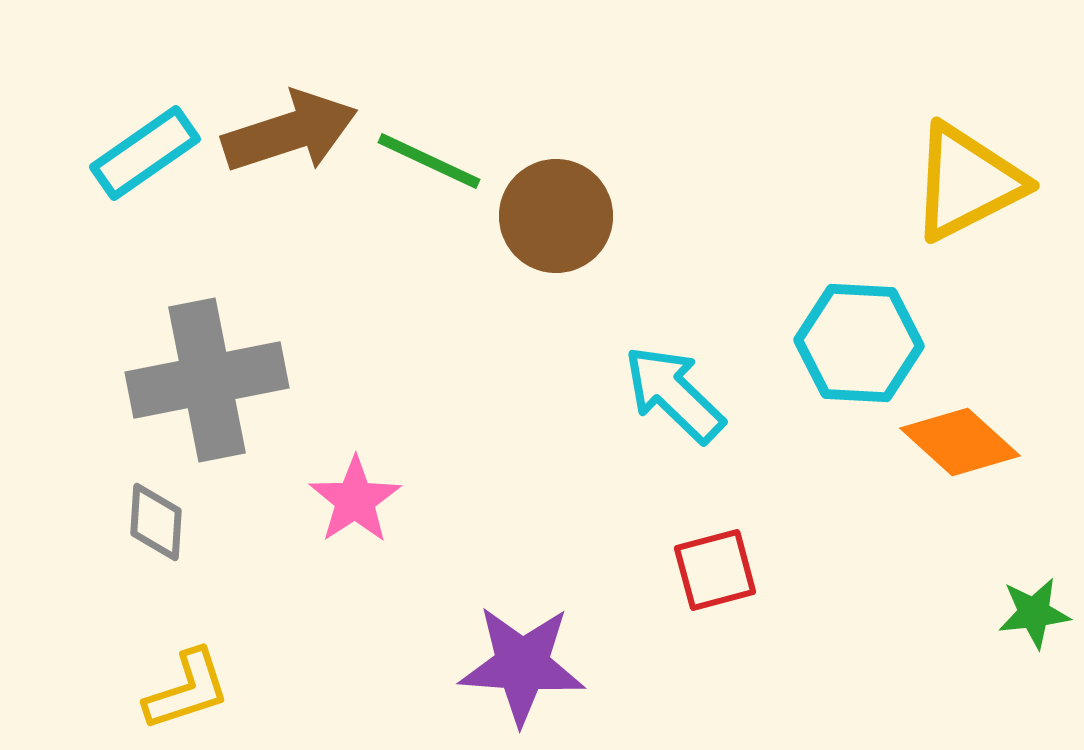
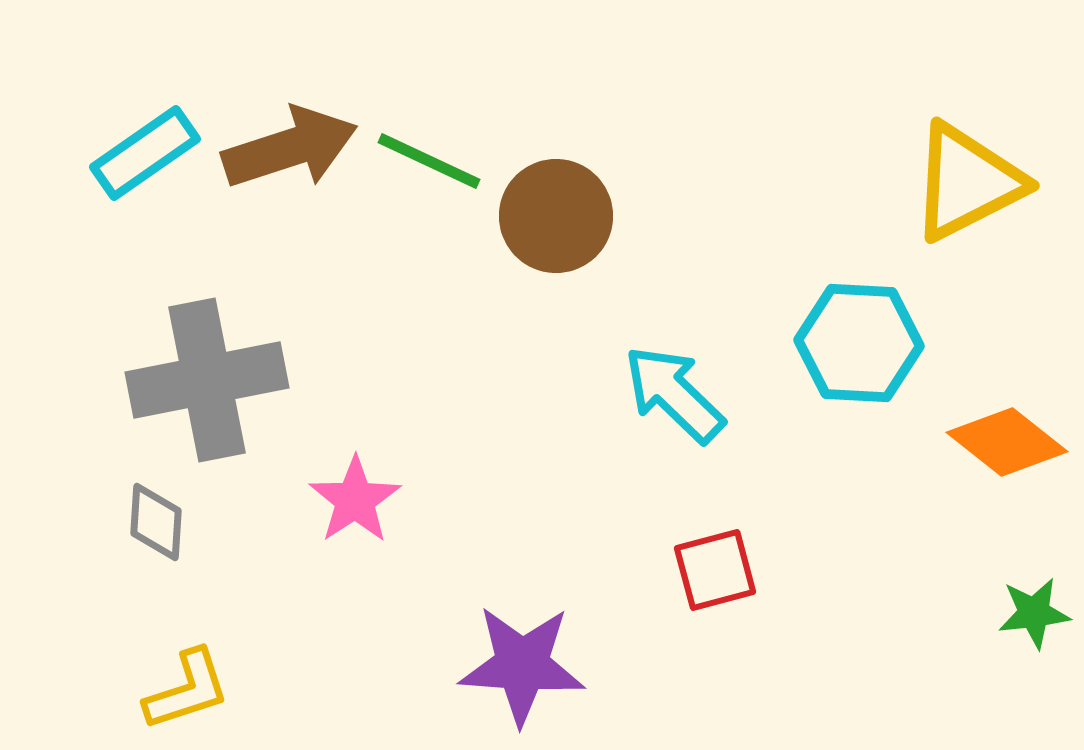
brown arrow: moved 16 px down
orange diamond: moved 47 px right; rotated 4 degrees counterclockwise
